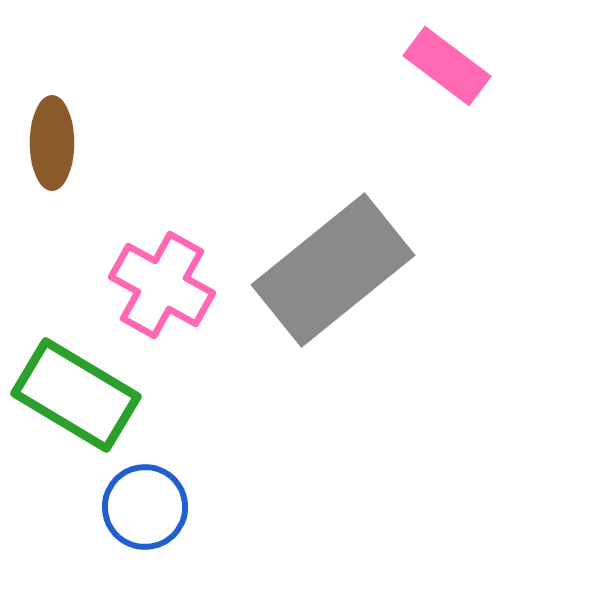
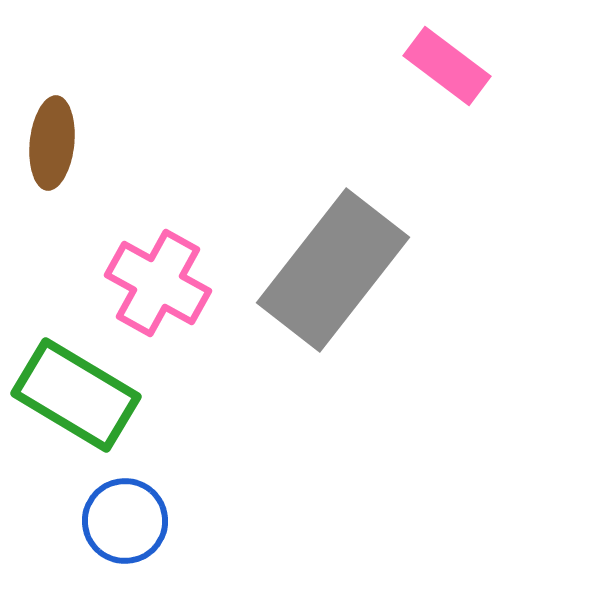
brown ellipse: rotated 6 degrees clockwise
gray rectangle: rotated 13 degrees counterclockwise
pink cross: moved 4 px left, 2 px up
blue circle: moved 20 px left, 14 px down
